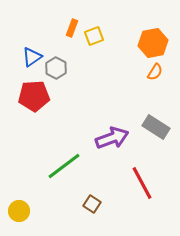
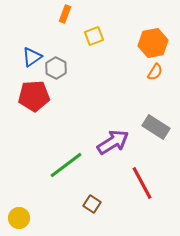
orange rectangle: moved 7 px left, 14 px up
purple arrow: moved 1 px right, 4 px down; rotated 12 degrees counterclockwise
green line: moved 2 px right, 1 px up
yellow circle: moved 7 px down
